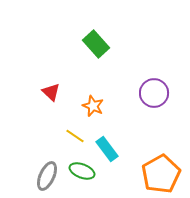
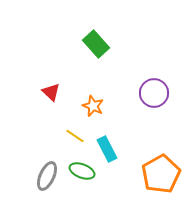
cyan rectangle: rotated 10 degrees clockwise
